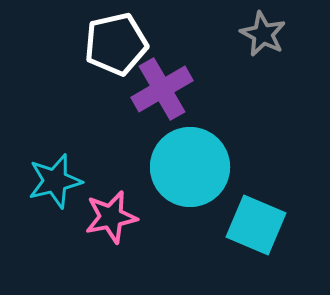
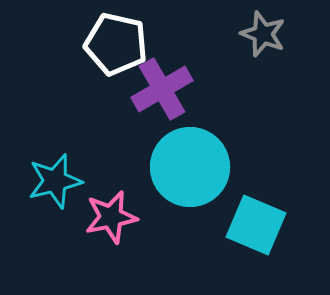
gray star: rotated 6 degrees counterclockwise
white pentagon: rotated 26 degrees clockwise
